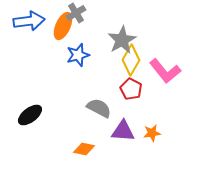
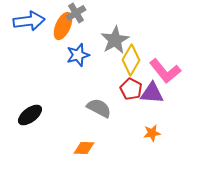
gray star: moved 7 px left
purple triangle: moved 29 px right, 38 px up
orange diamond: moved 1 px up; rotated 10 degrees counterclockwise
